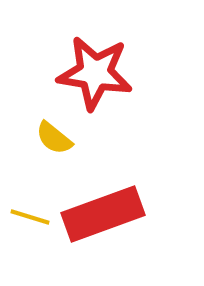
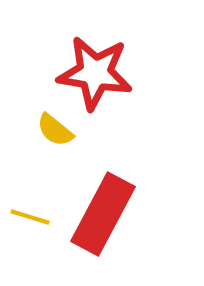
yellow semicircle: moved 1 px right, 8 px up
red rectangle: rotated 42 degrees counterclockwise
